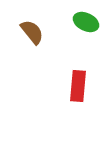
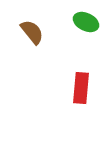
red rectangle: moved 3 px right, 2 px down
